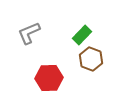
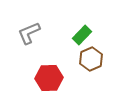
brown hexagon: rotated 15 degrees clockwise
